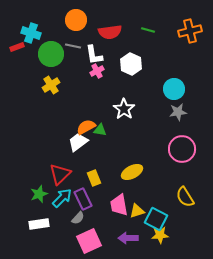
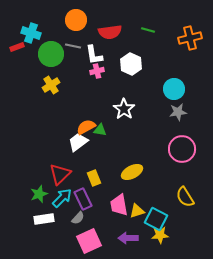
orange cross: moved 7 px down
pink cross: rotated 16 degrees clockwise
white rectangle: moved 5 px right, 5 px up
